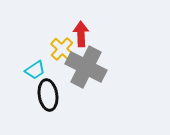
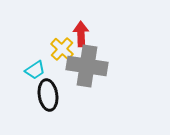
gray cross: moved 1 px right, 1 px up; rotated 18 degrees counterclockwise
